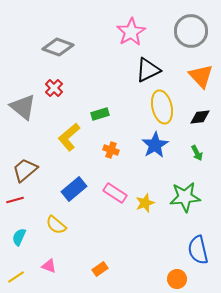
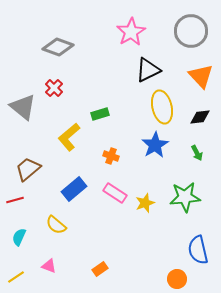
orange cross: moved 6 px down
brown trapezoid: moved 3 px right, 1 px up
